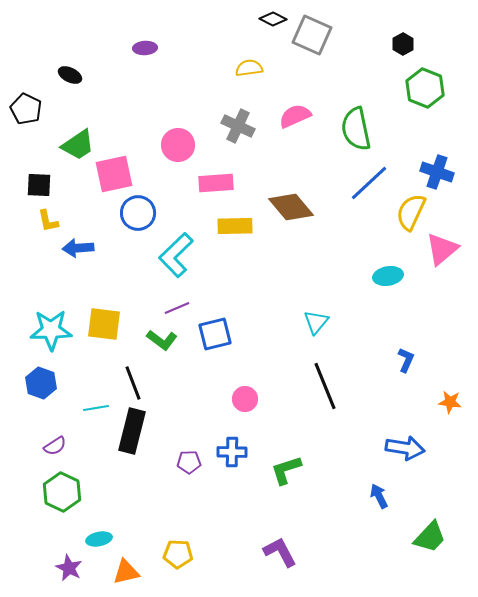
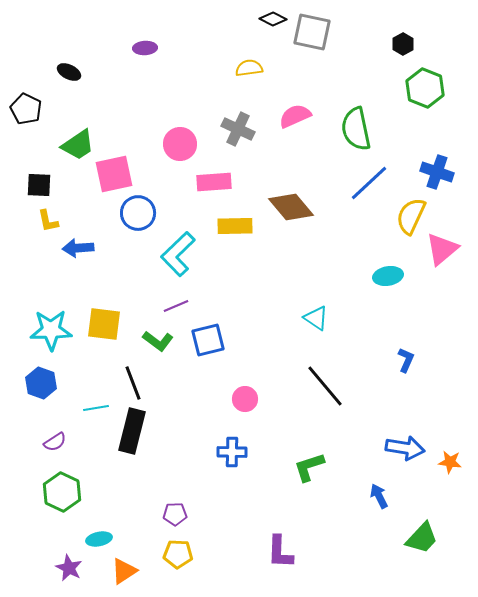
gray square at (312, 35): moved 3 px up; rotated 12 degrees counterclockwise
black ellipse at (70, 75): moved 1 px left, 3 px up
gray cross at (238, 126): moved 3 px down
pink circle at (178, 145): moved 2 px right, 1 px up
pink rectangle at (216, 183): moved 2 px left, 1 px up
yellow semicircle at (411, 212): moved 4 px down
cyan L-shape at (176, 255): moved 2 px right, 1 px up
purple line at (177, 308): moved 1 px left, 2 px up
cyan triangle at (316, 322): moved 4 px up; rotated 36 degrees counterclockwise
blue square at (215, 334): moved 7 px left, 6 px down
green L-shape at (162, 340): moved 4 px left, 1 px down
black line at (325, 386): rotated 18 degrees counterclockwise
orange star at (450, 402): moved 60 px down
purple semicircle at (55, 446): moved 4 px up
purple pentagon at (189, 462): moved 14 px left, 52 px down
green L-shape at (286, 470): moved 23 px right, 3 px up
green trapezoid at (430, 537): moved 8 px left, 1 px down
purple L-shape at (280, 552): rotated 150 degrees counterclockwise
orange triangle at (126, 572): moved 2 px left, 1 px up; rotated 20 degrees counterclockwise
